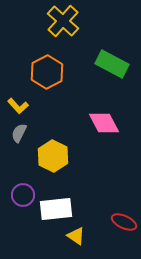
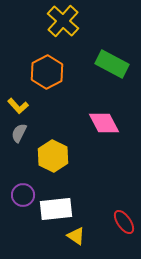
red ellipse: rotated 30 degrees clockwise
